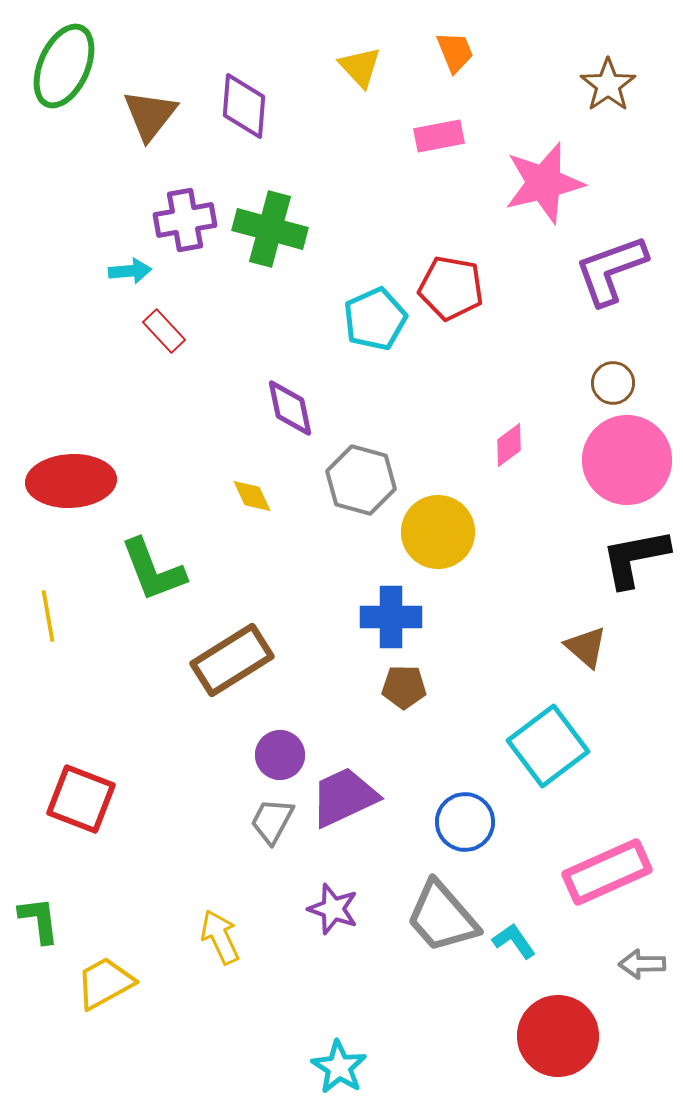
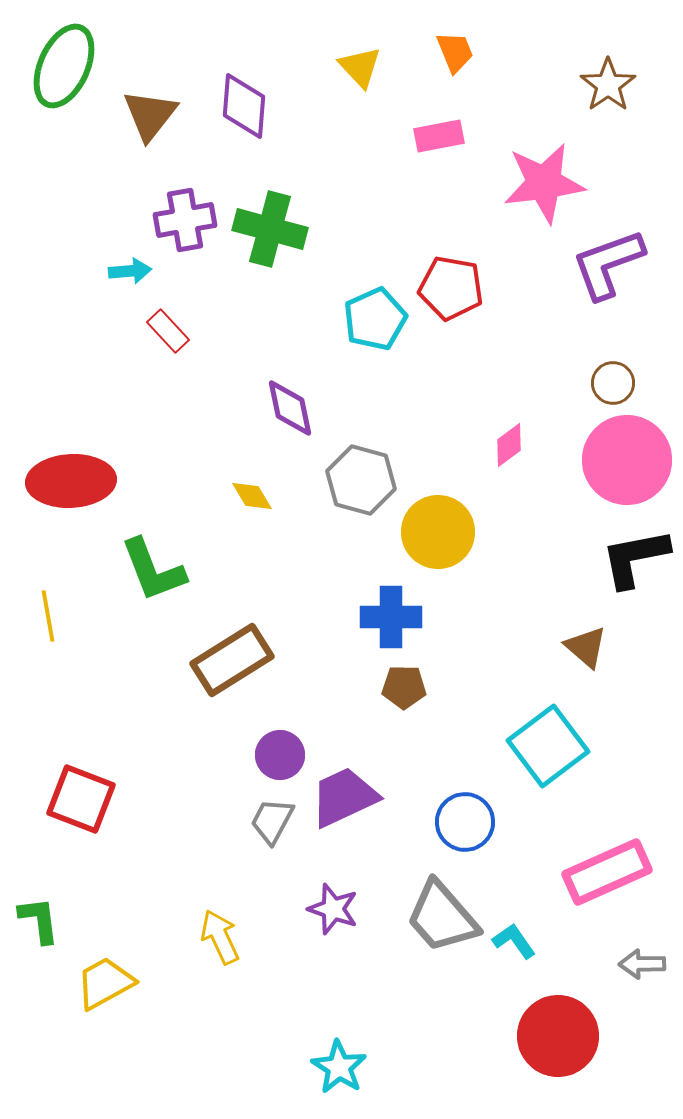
pink star at (544, 183): rotated 6 degrees clockwise
purple L-shape at (611, 270): moved 3 px left, 6 px up
red rectangle at (164, 331): moved 4 px right
yellow diamond at (252, 496): rotated 6 degrees counterclockwise
